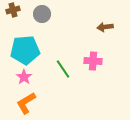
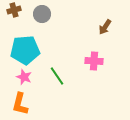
brown cross: moved 1 px right
brown arrow: rotated 49 degrees counterclockwise
pink cross: moved 1 px right
green line: moved 6 px left, 7 px down
pink star: rotated 14 degrees counterclockwise
orange L-shape: moved 6 px left, 1 px down; rotated 45 degrees counterclockwise
